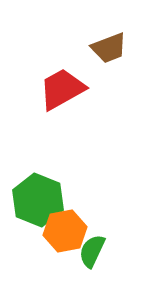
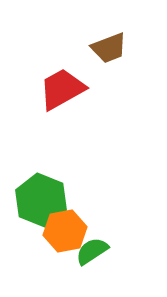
green hexagon: moved 3 px right
green semicircle: rotated 32 degrees clockwise
